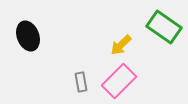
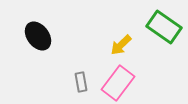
black ellipse: moved 10 px right; rotated 16 degrees counterclockwise
pink rectangle: moved 1 px left, 2 px down; rotated 8 degrees counterclockwise
